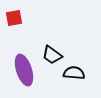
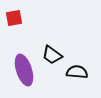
black semicircle: moved 3 px right, 1 px up
